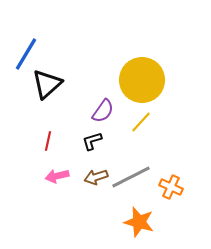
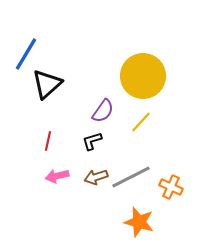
yellow circle: moved 1 px right, 4 px up
